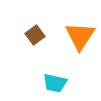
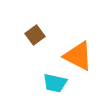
orange triangle: moved 2 px left, 20 px down; rotated 36 degrees counterclockwise
